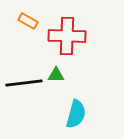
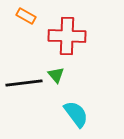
orange rectangle: moved 2 px left, 5 px up
green triangle: rotated 48 degrees clockwise
cyan semicircle: rotated 52 degrees counterclockwise
